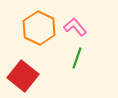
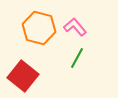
orange hexagon: rotated 12 degrees counterclockwise
green line: rotated 10 degrees clockwise
